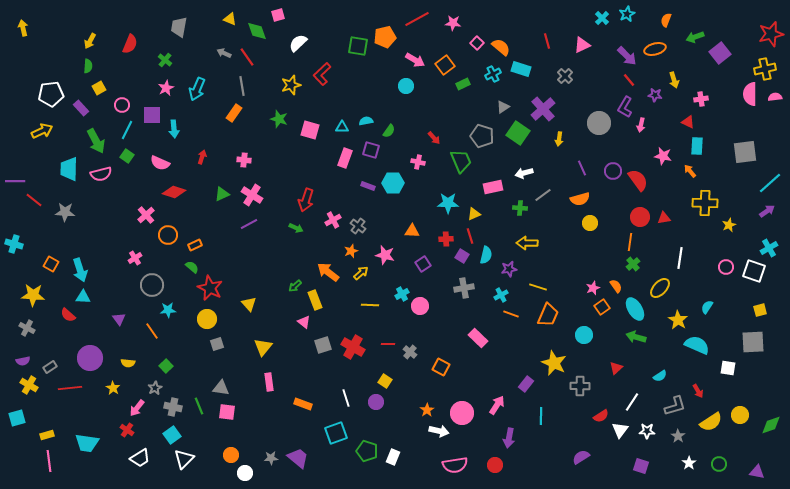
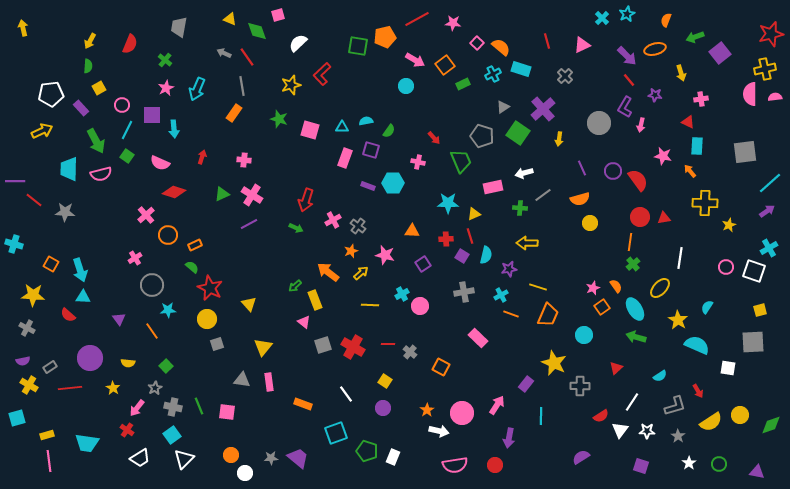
yellow arrow at (674, 80): moved 7 px right, 7 px up
gray cross at (464, 288): moved 4 px down
gray triangle at (221, 388): moved 21 px right, 8 px up
white line at (346, 398): moved 4 px up; rotated 18 degrees counterclockwise
purple circle at (376, 402): moved 7 px right, 6 px down
